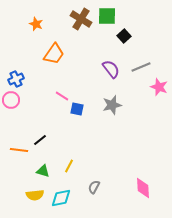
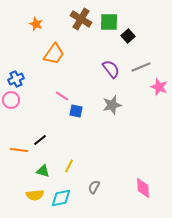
green square: moved 2 px right, 6 px down
black square: moved 4 px right
blue square: moved 1 px left, 2 px down
